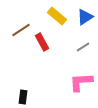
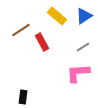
blue triangle: moved 1 px left, 1 px up
pink L-shape: moved 3 px left, 9 px up
